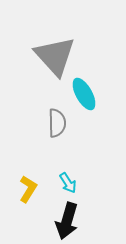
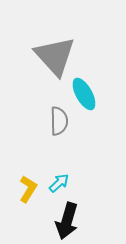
gray semicircle: moved 2 px right, 2 px up
cyan arrow: moved 9 px left; rotated 100 degrees counterclockwise
